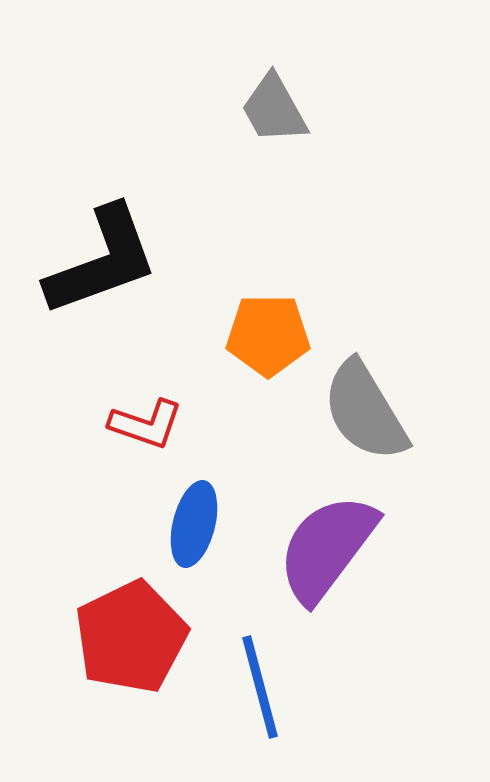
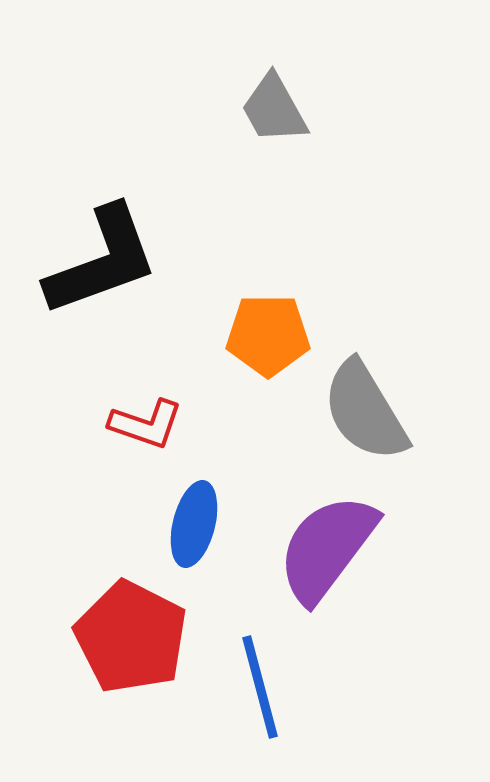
red pentagon: rotated 19 degrees counterclockwise
